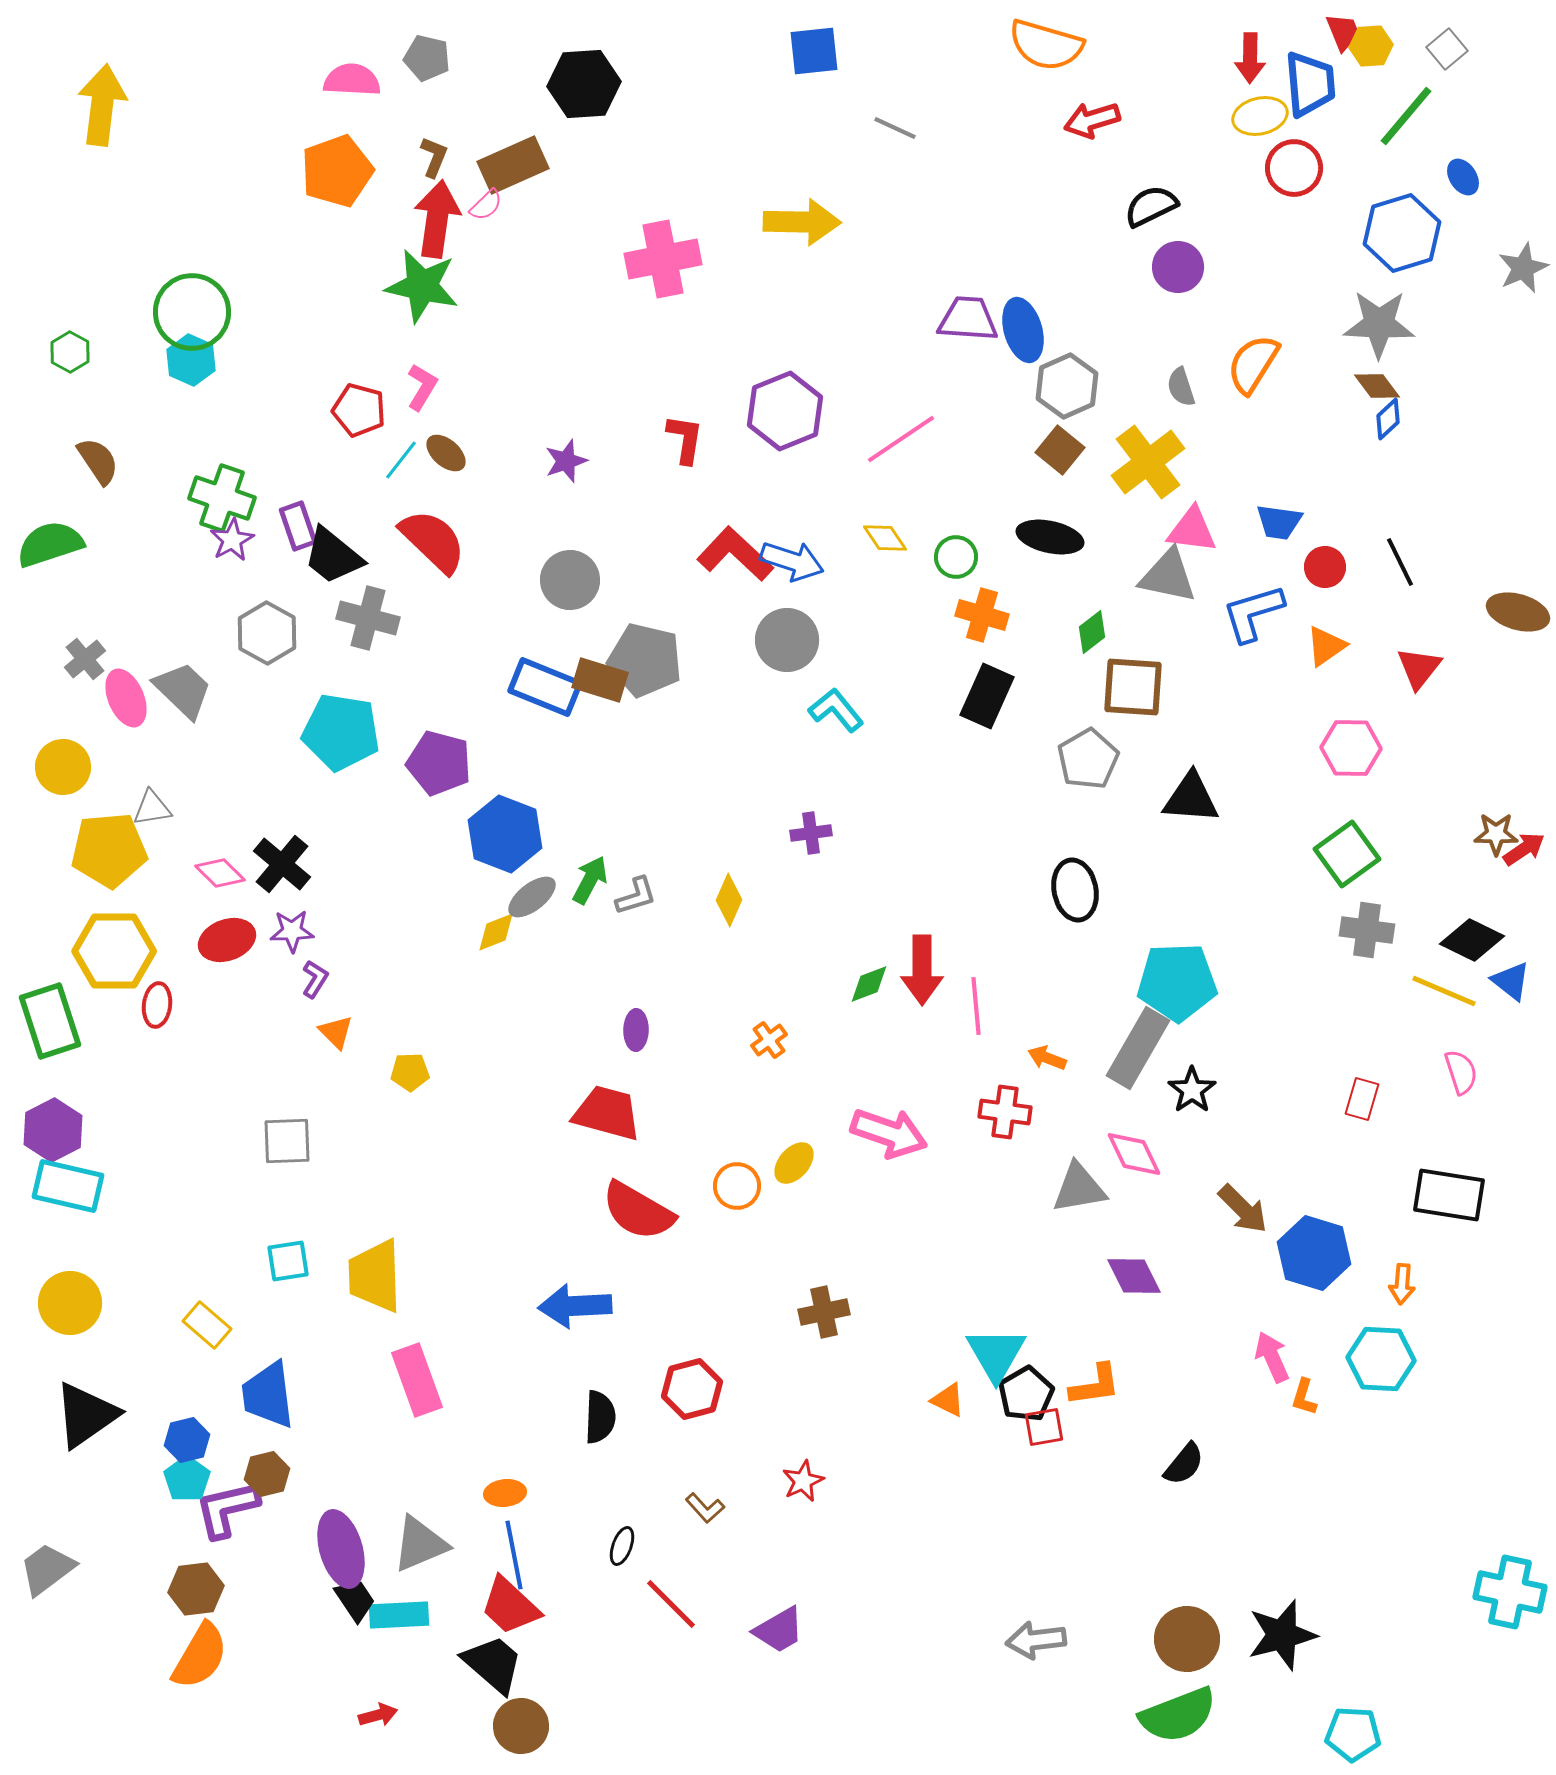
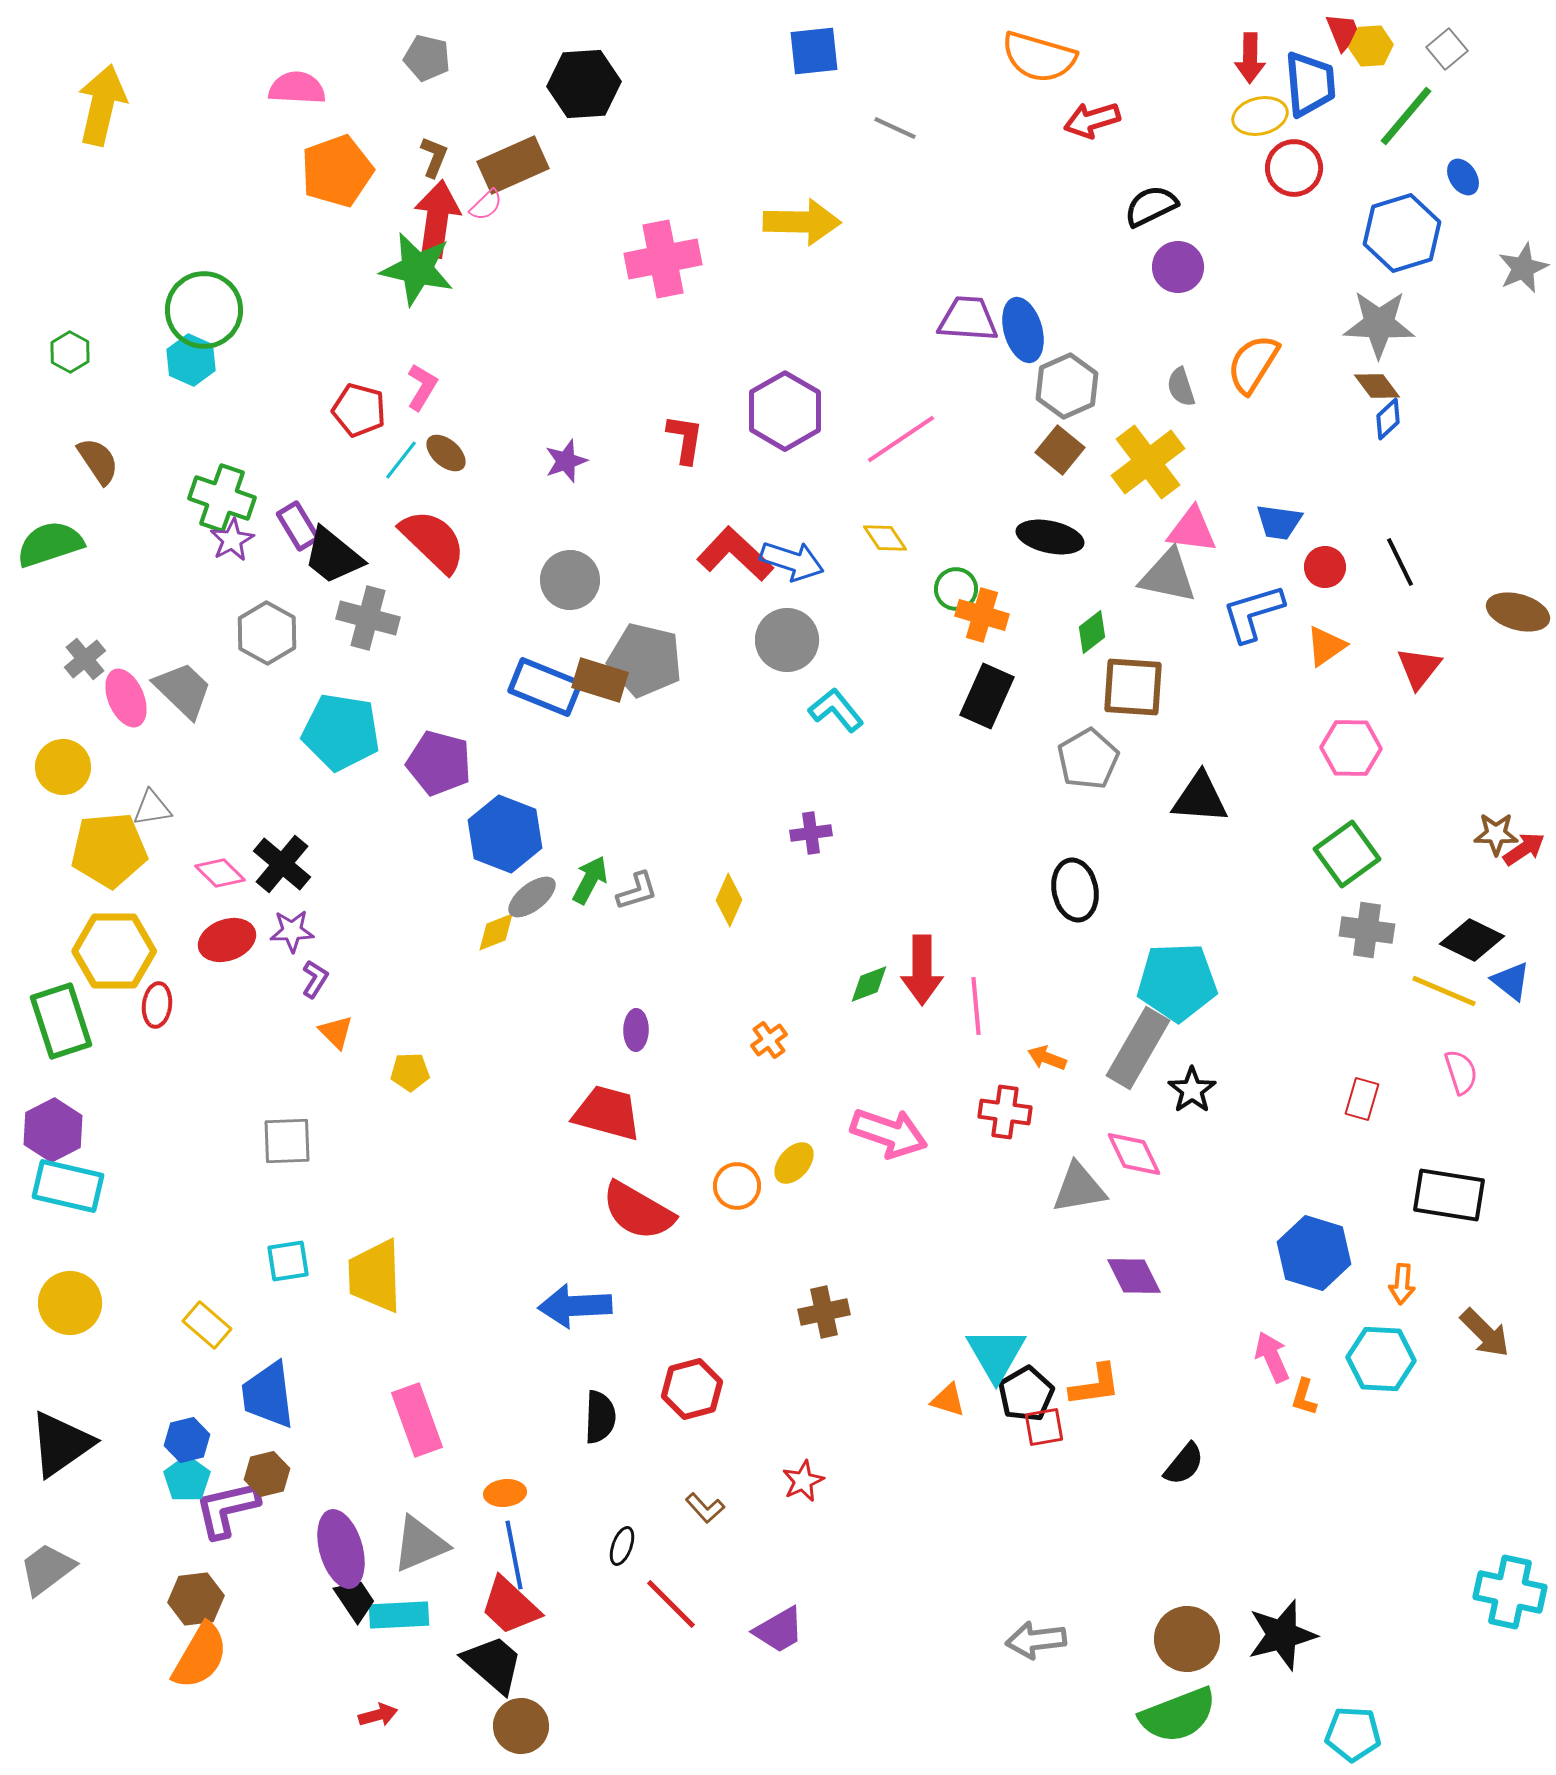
orange semicircle at (1046, 45): moved 7 px left, 12 px down
pink semicircle at (352, 80): moved 55 px left, 8 px down
yellow arrow at (102, 105): rotated 6 degrees clockwise
green star at (422, 286): moved 5 px left, 17 px up
green circle at (192, 312): moved 12 px right, 2 px up
purple hexagon at (785, 411): rotated 8 degrees counterclockwise
purple rectangle at (298, 526): rotated 12 degrees counterclockwise
green circle at (956, 557): moved 32 px down
black triangle at (1191, 798): moved 9 px right
gray L-shape at (636, 896): moved 1 px right, 5 px up
green rectangle at (50, 1021): moved 11 px right
brown arrow at (1243, 1209): moved 242 px right, 124 px down
pink rectangle at (417, 1380): moved 40 px down
orange triangle at (948, 1400): rotated 9 degrees counterclockwise
black triangle at (86, 1415): moved 25 px left, 29 px down
brown hexagon at (196, 1589): moved 10 px down
